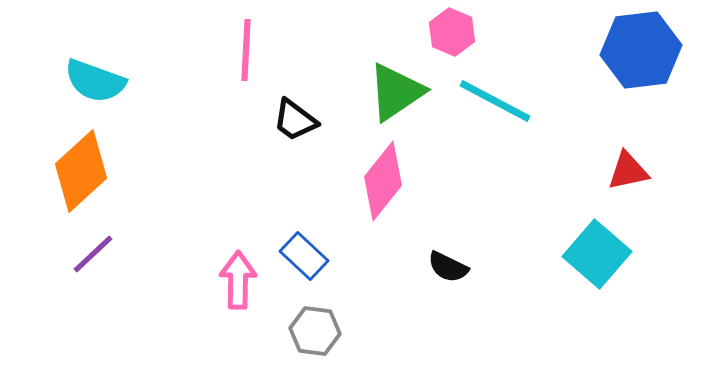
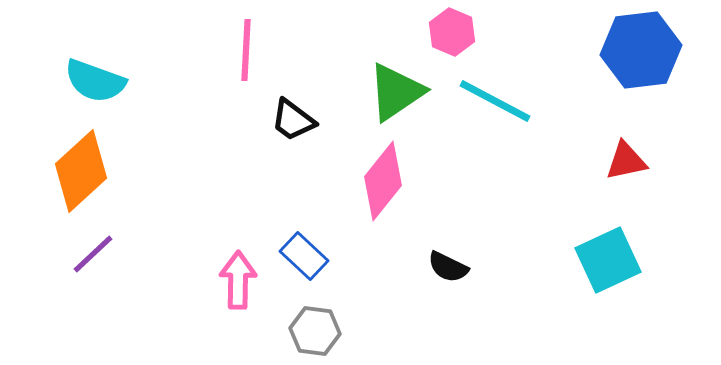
black trapezoid: moved 2 px left
red triangle: moved 2 px left, 10 px up
cyan square: moved 11 px right, 6 px down; rotated 24 degrees clockwise
